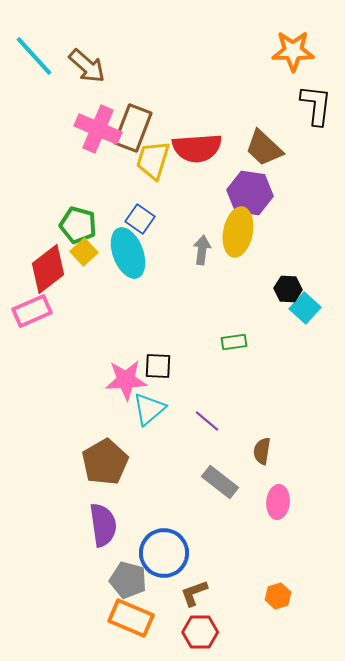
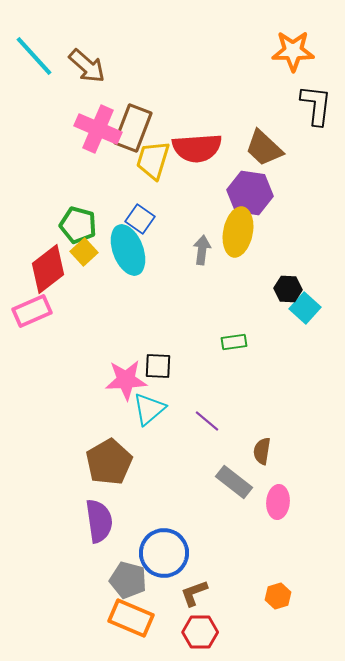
cyan ellipse: moved 3 px up
brown pentagon: moved 4 px right
gray rectangle: moved 14 px right
purple semicircle: moved 4 px left, 4 px up
